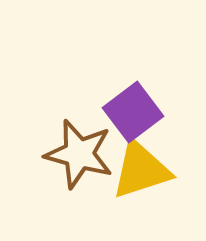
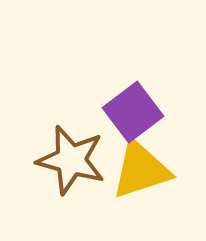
brown star: moved 8 px left, 6 px down
